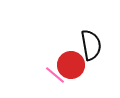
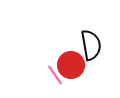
pink line: rotated 15 degrees clockwise
